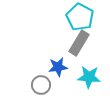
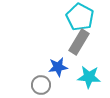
gray rectangle: moved 1 px up
